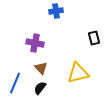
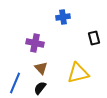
blue cross: moved 7 px right, 6 px down
